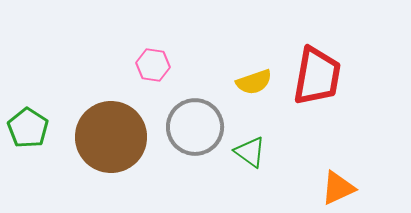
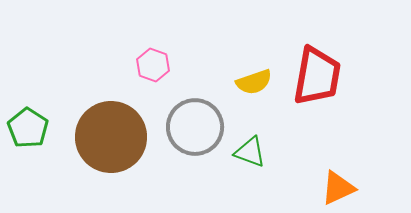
pink hexagon: rotated 12 degrees clockwise
green triangle: rotated 16 degrees counterclockwise
